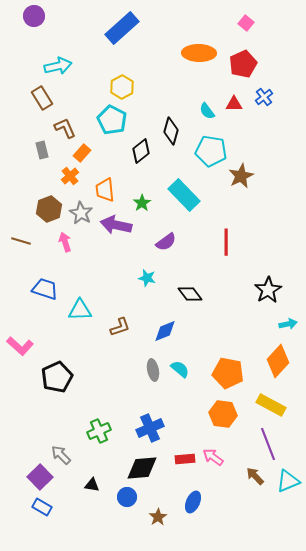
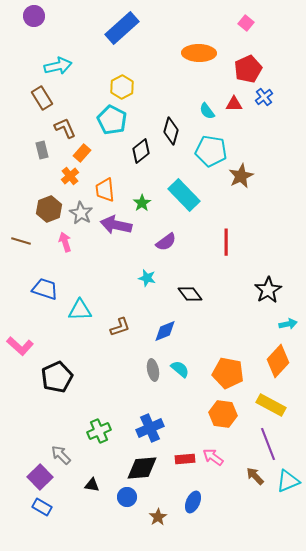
red pentagon at (243, 64): moved 5 px right, 5 px down
